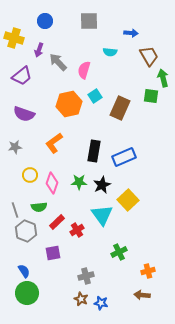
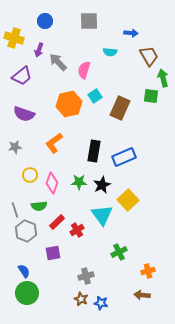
green semicircle: moved 1 px up
